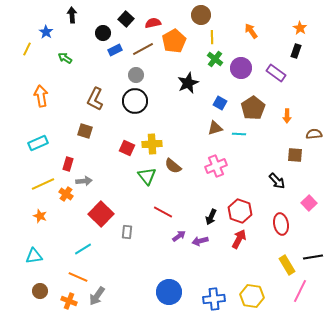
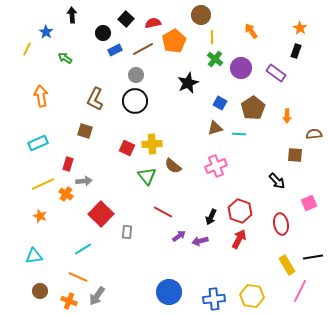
pink square at (309, 203): rotated 21 degrees clockwise
